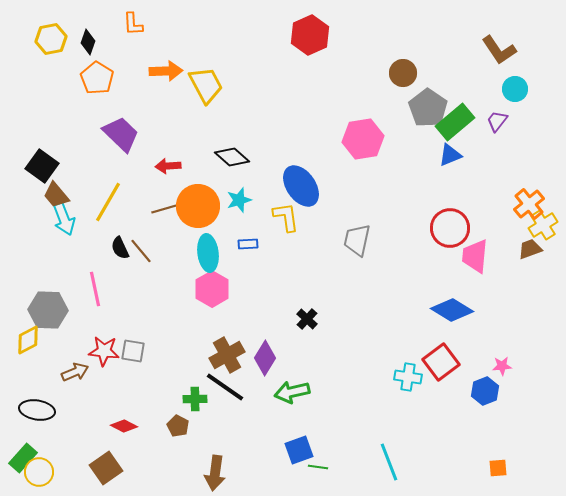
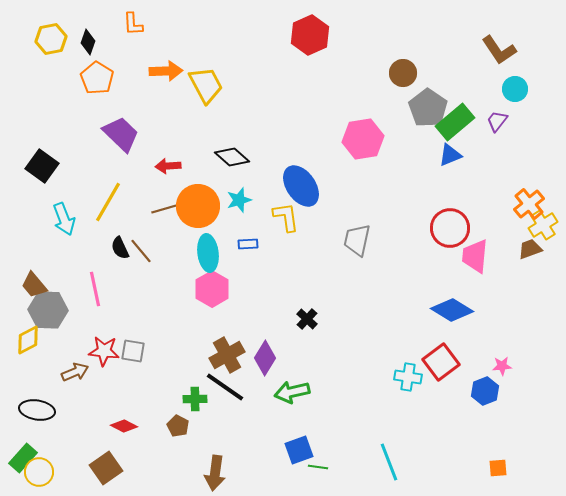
brown trapezoid at (56, 195): moved 22 px left, 90 px down
